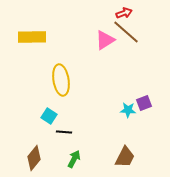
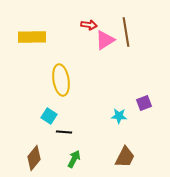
red arrow: moved 35 px left, 12 px down; rotated 28 degrees clockwise
brown line: rotated 40 degrees clockwise
cyan star: moved 9 px left, 6 px down
